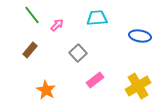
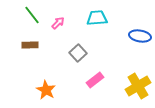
pink arrow: moved 1 px right, 2 px up
brown rectangle: moved 5 px up; rotated 49 degrees clockwise
